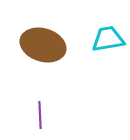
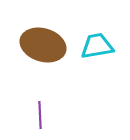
cyan trapezoid: moved 11 px left, 7 px down
